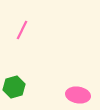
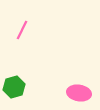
pink ellipse: moved 1 px right, 2 px up
